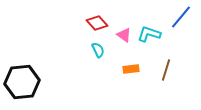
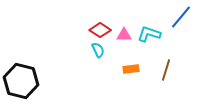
red diamond: moved 3 px right, 7 px down; rotated 15 degrees counterclockwise
pink triangle: rotated 35 degrees counterclockwise
black hexagon: moved 1 px left, 1 px up; rotated 20 degrees clockwise
